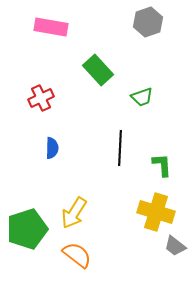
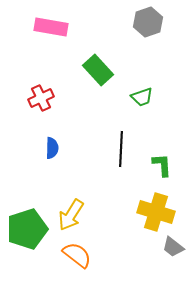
black line: moved 1 px right, 1 px down
yellow arrow: moved 3 px left, 2 px down
gray trapezoid: moved 2 px left, 1 px down
